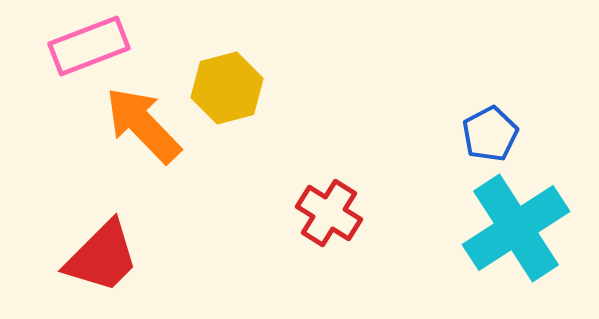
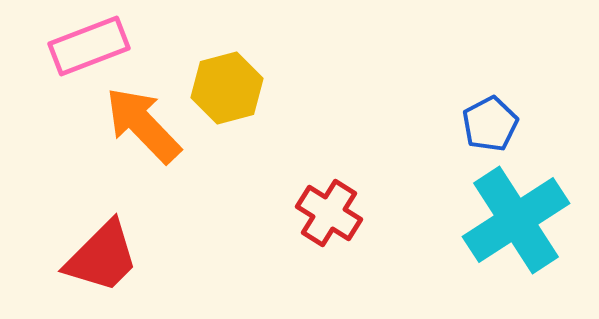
blue pentagon: moved 10 px up
cyan cross: moved 8 px up
